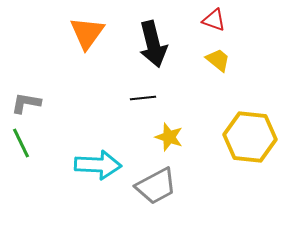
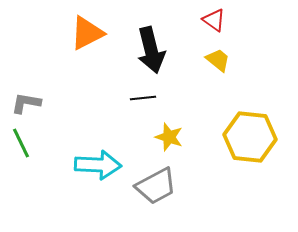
red triangle: rotated 15 degrees clockwise
orange triangle: rotated 27 degrees clockwise
black arrow: moved 2 px left, 6 px down
